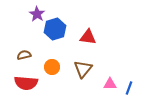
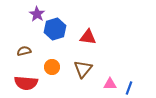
brown semicircle: moved 4 px up
